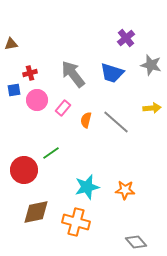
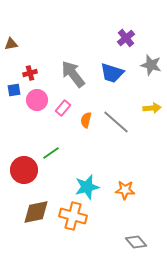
orange cross: moved 3 px left, 6 px up
